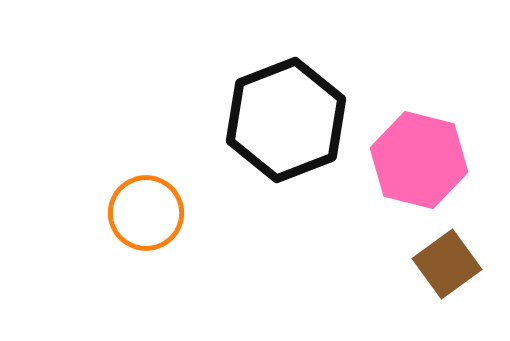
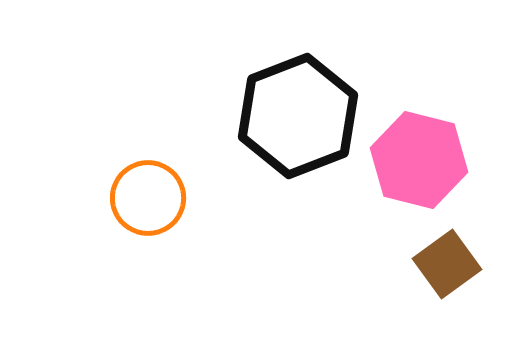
black hexagon: moved 12 px right, 4 px up
orange circle: moved 2 px right, 15 px up
